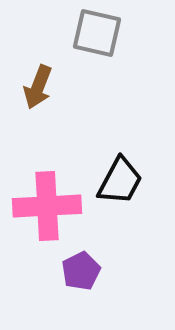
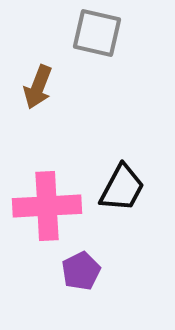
black trapezoid: moved 2 px right, 7 px down
